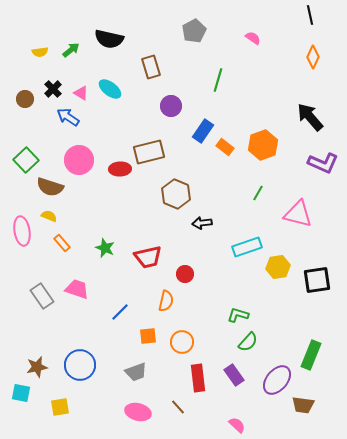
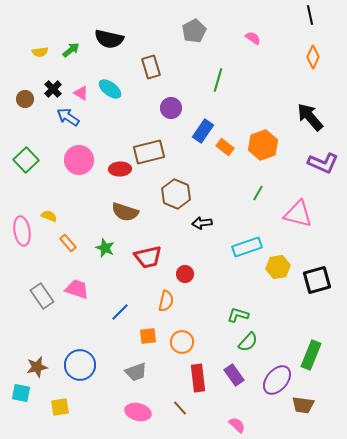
purple circle at (171, 106): moved 2 px down
brown semicircle at (50, 187): moved 75 px right, 25 px down
orange rectangle at (62, 243): moved 6 px right
black square at (317, 280): rotated 8 degrees counterclockwise
brown line at (178, 407): moved 2 px right, 1 px down
